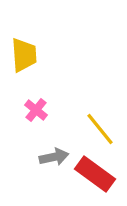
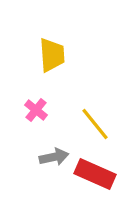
yellow trapezoid: moved 28 px right
yellow line: moved 5 px left, 5 px up
red rectangle: rotated 12 degrees counterclockwise
